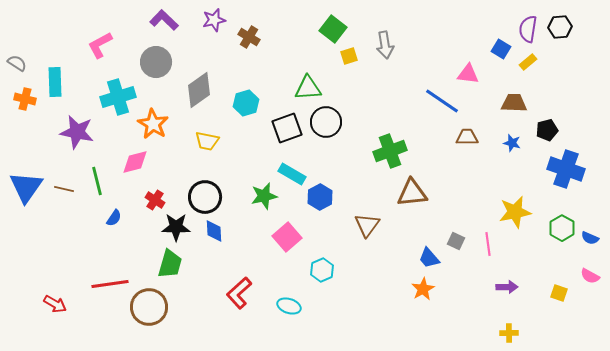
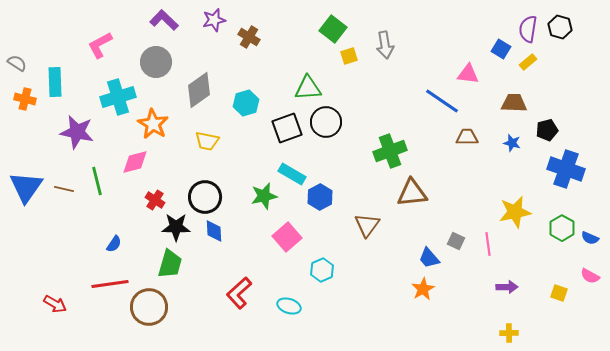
black hexagon at (560, 27): rotated 20 degrees clockwise
blue semicircle at (114, 218): moved 26 px down
